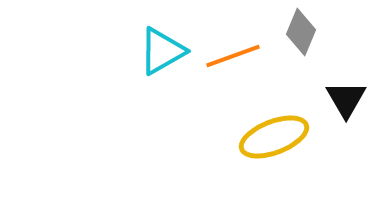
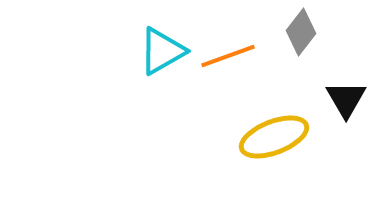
gray diamond: rotated 15 degrees clockwise
orange line: moved 5 px left
